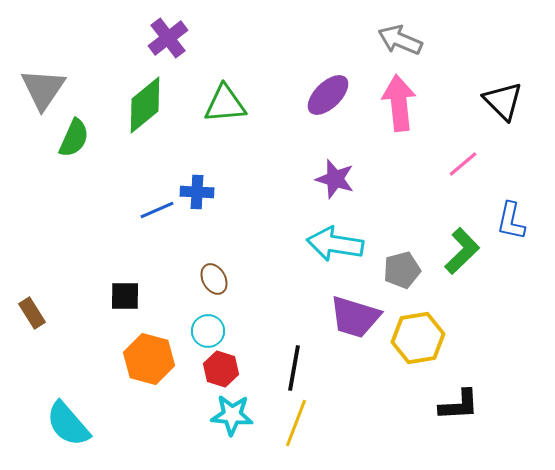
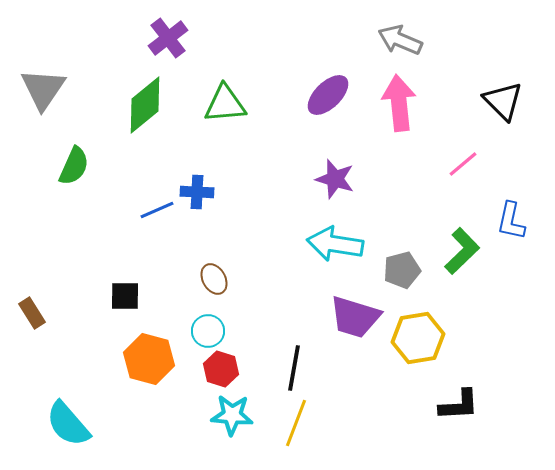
green semicircle: moved 28 px down
